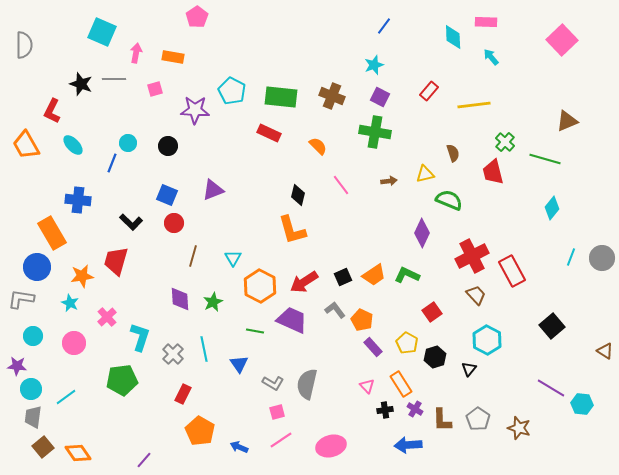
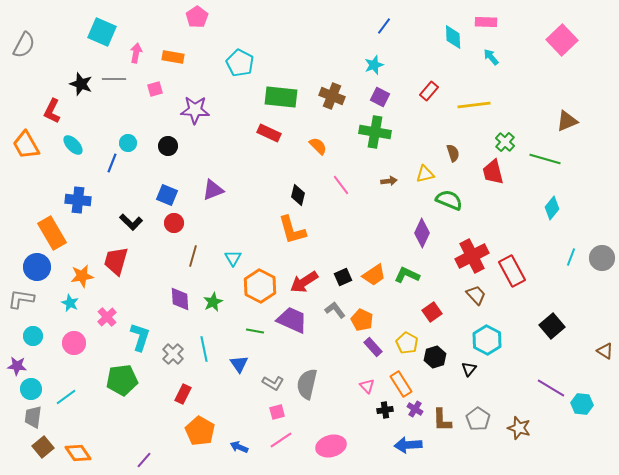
gray semicircle at (24, 45): rotated 28 degrees clockwise
cyan pentagon at (232, 91): moved 8 px right, 28 px up
